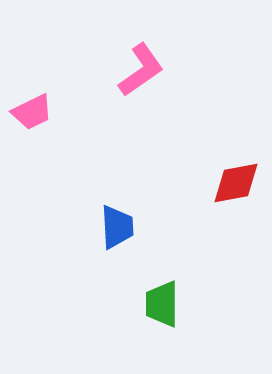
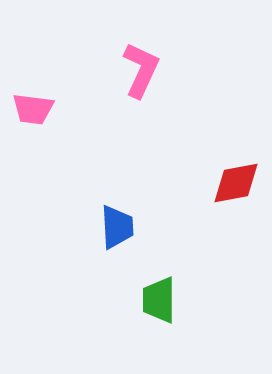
pink L-shape: rotated 30 degrees counterclockwise
pink trapezoid: moved 1 px right, 3 px up; rotated 33 degrees clockwise
green trapezoid: moved 3 px left, 4 px up
